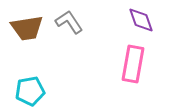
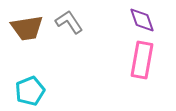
purple diamond: moved 1 px right
pink rectangle: moved 9 px right, 4 px up
cyan pentagon: rotated 12 degrees counterclockwise
